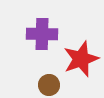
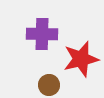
red star: rotated 6 degrees clockwise
